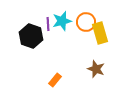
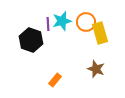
black hexagon: moved 4 px down
